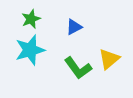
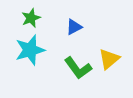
green star: moved 1 px up
